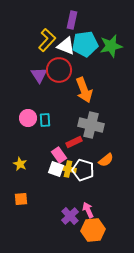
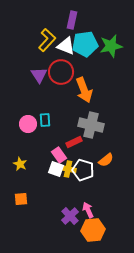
red circle: moved 2 px right, 2 px down
pink circle: moved 6 px down
